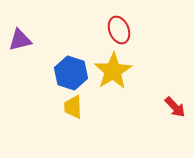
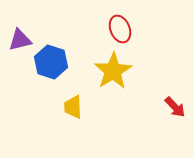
red ellipse: moved 1 px right, 1 px up
blue hexagon: moved 20 px left, 11 px up
